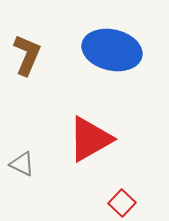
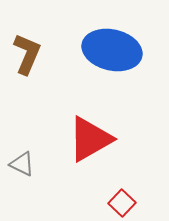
brown L-shape: moved 1 px up
